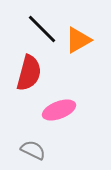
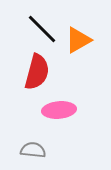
red semicircle: moved 8 px right, 1 px up
pink ellipse: rotated 16 degrees clockwise
gray semicircle: rotated 20 degrees counterclockwise
